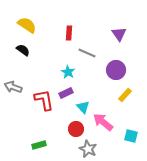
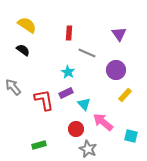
gray arrow: rotated 30 degrees clockwise
cyan triangle: moved 1 px right, 3 px up
